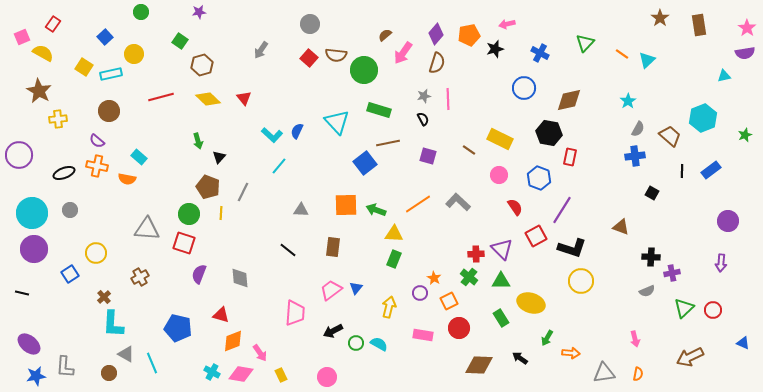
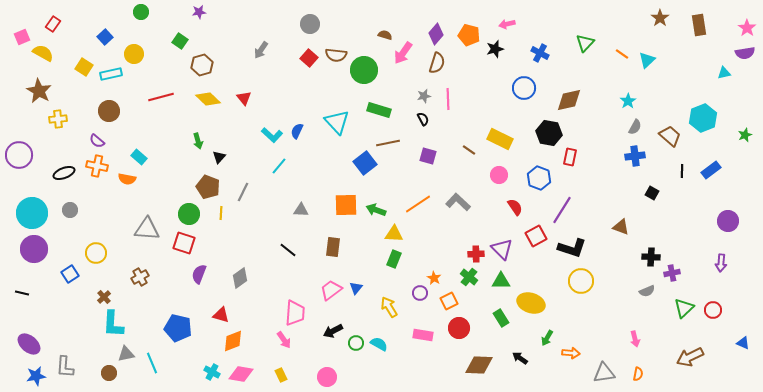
brown semicircle at (385, 35): rotated 56 degrees clockwise
orange pentagon at (469, 35): rotated 25 degrees clockwise
cyan triangle at (724, 76): moved 3 px up
gray semicircle at (638, 129): moved 3 px left, 2 px up
gray diamond at (240, 278): rotated 60 degrees clockwise
yellow arrow at (389, 307): rotated 45 degrees counterclockwise
pink arrow at (260, 353): moved 24 px right, 13 px up
gray triangle at (126, 354): rotated 42 degrees counterclockwise
